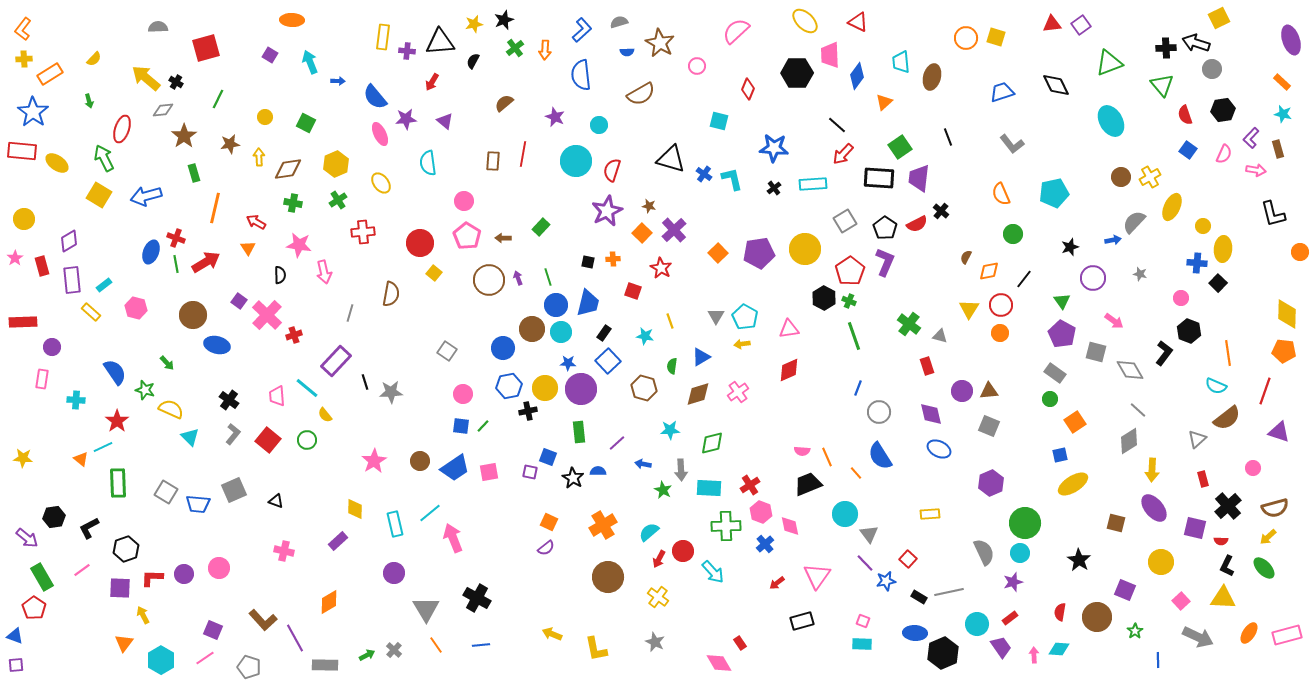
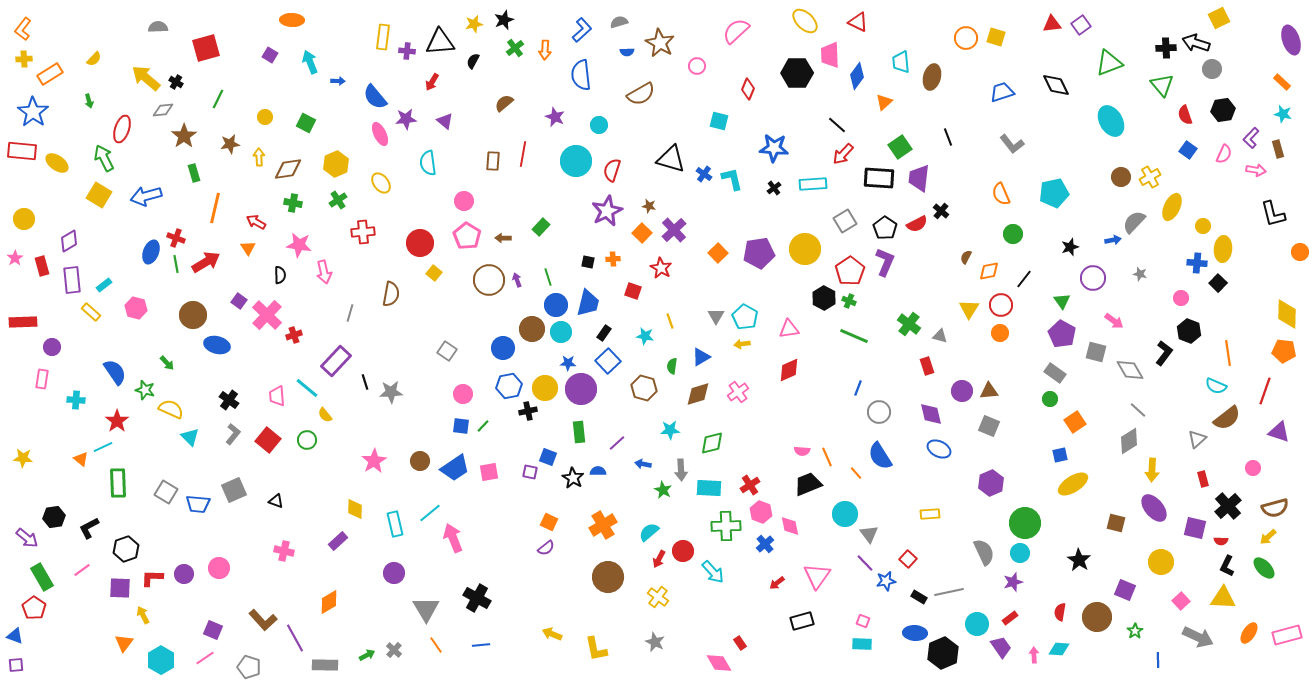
purple arrow at (518, 278): moved 1 px left, 2 px down
green line at (854, 336): rotated 48 degrees counterclockwise
